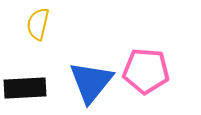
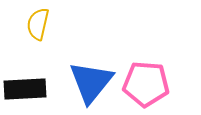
pink pentagon: moved 13 px down
black rectangle: moved 1 px down
